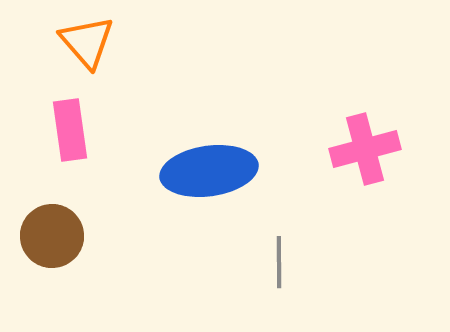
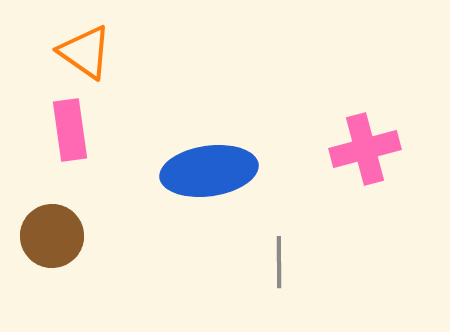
orange triangle: moved 2 px left, 10 px down; rotated 14 degrees counterclockwise
